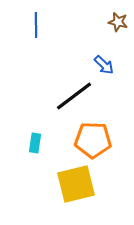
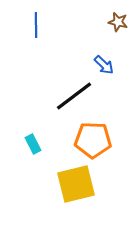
cyan rectangle: moved 2 px left, 1 px down; rotated 36 degrees counterclockwise
